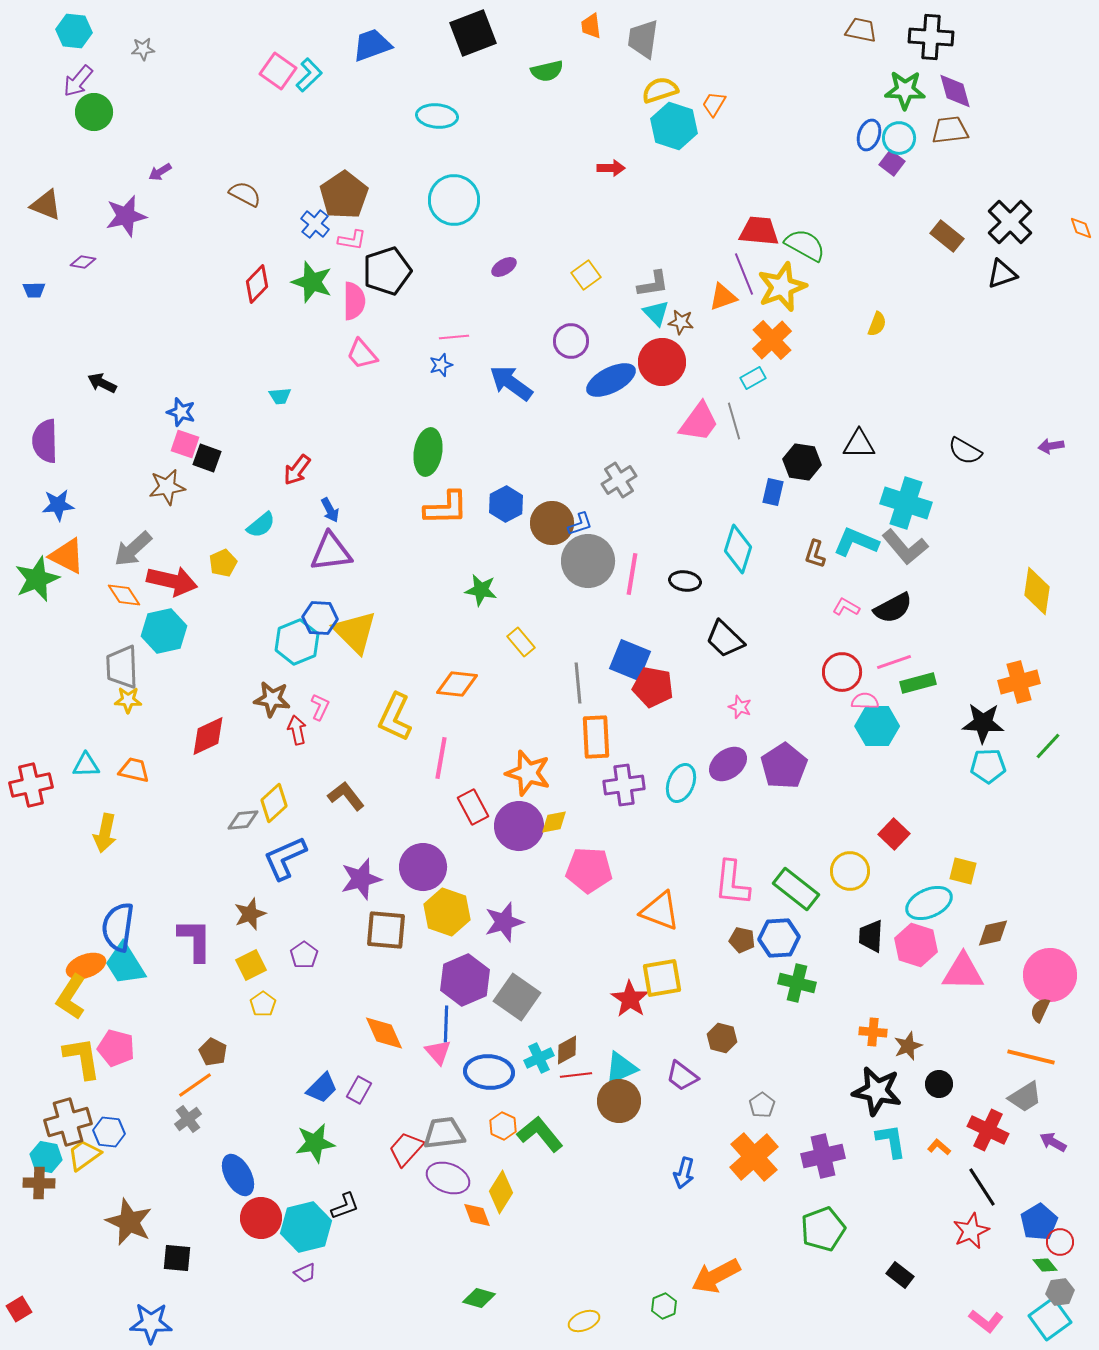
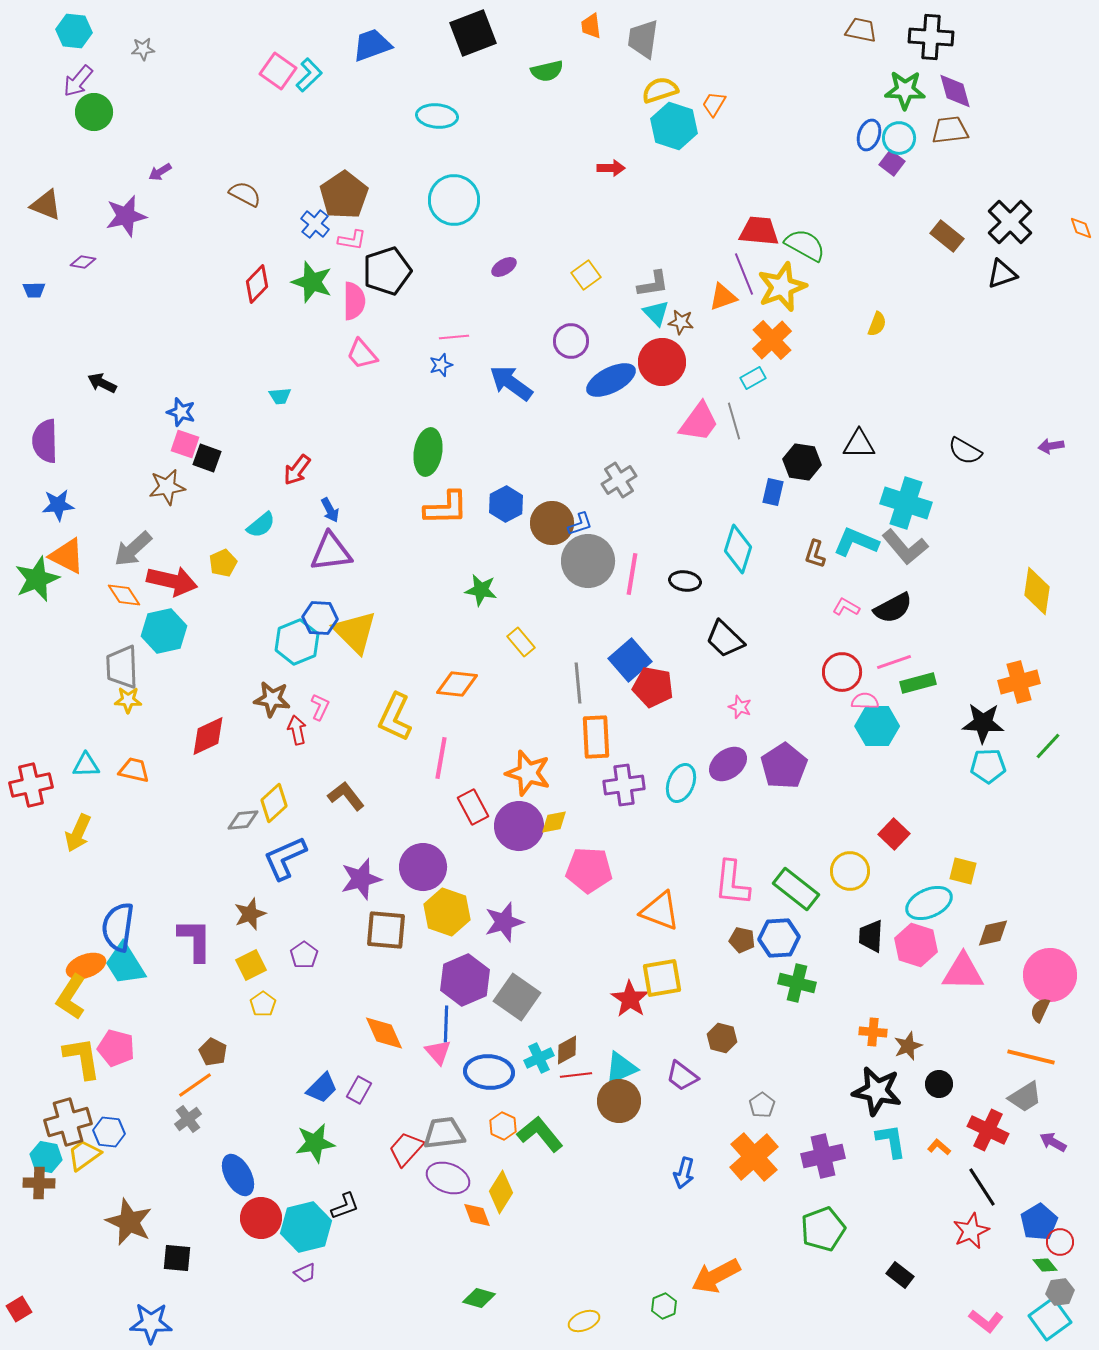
blue square at (630, 660): rotated 27 degrees clockwise
yellow arrow at (105, 833): moved 27 px left; rotated 12 degrees clockwise
